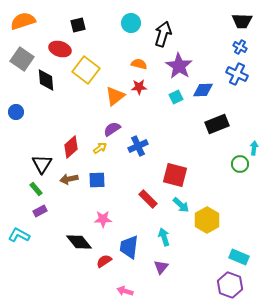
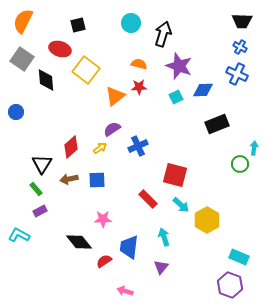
orange semicircle at (23, 21): rotated 45 degrees counterclockwise
purple star at (179, 66): rotated 12 degrees counterclockwise
